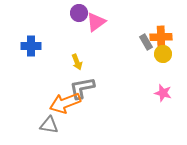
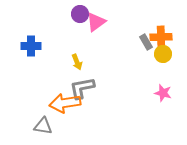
purple circle: moved 1 px right, 1 px down
orange arrow: rotated 12 degrees clockwise
gray triangle: moved 6 px left, 1 px down
